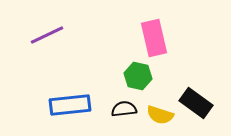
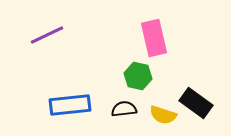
yellow semicircle: moved 3 px right
